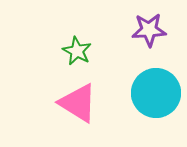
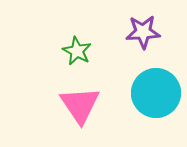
purple star: moved 6 px left, 2 px down
pink triangle: moved 2 px right, 2 px down; rotated 24 degrees clockwise
